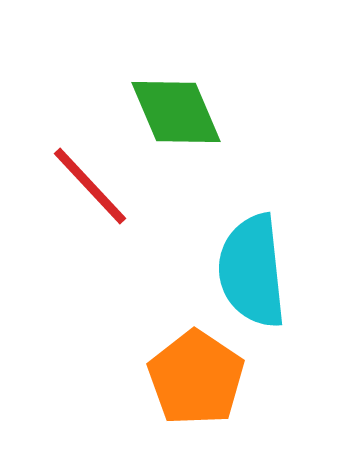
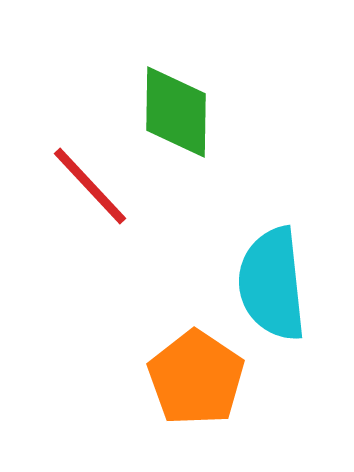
green diamond: rotated 24 degrees clockwise
cyan semicircle: moved 20 px right, 13 px down
